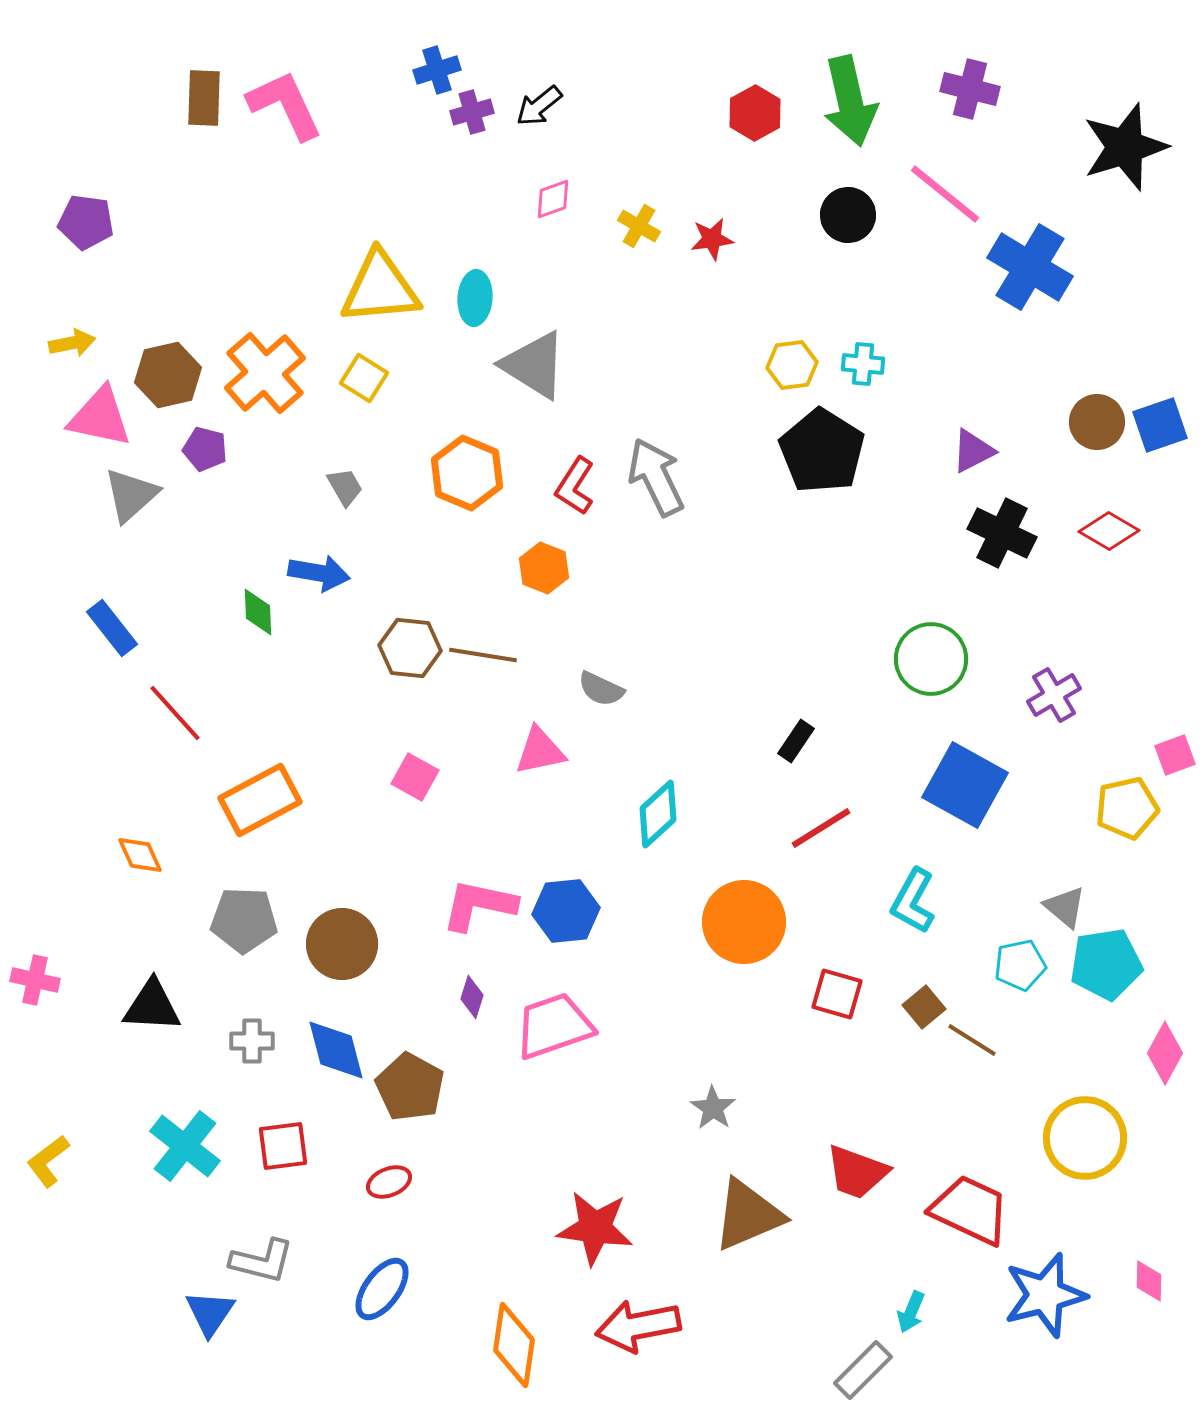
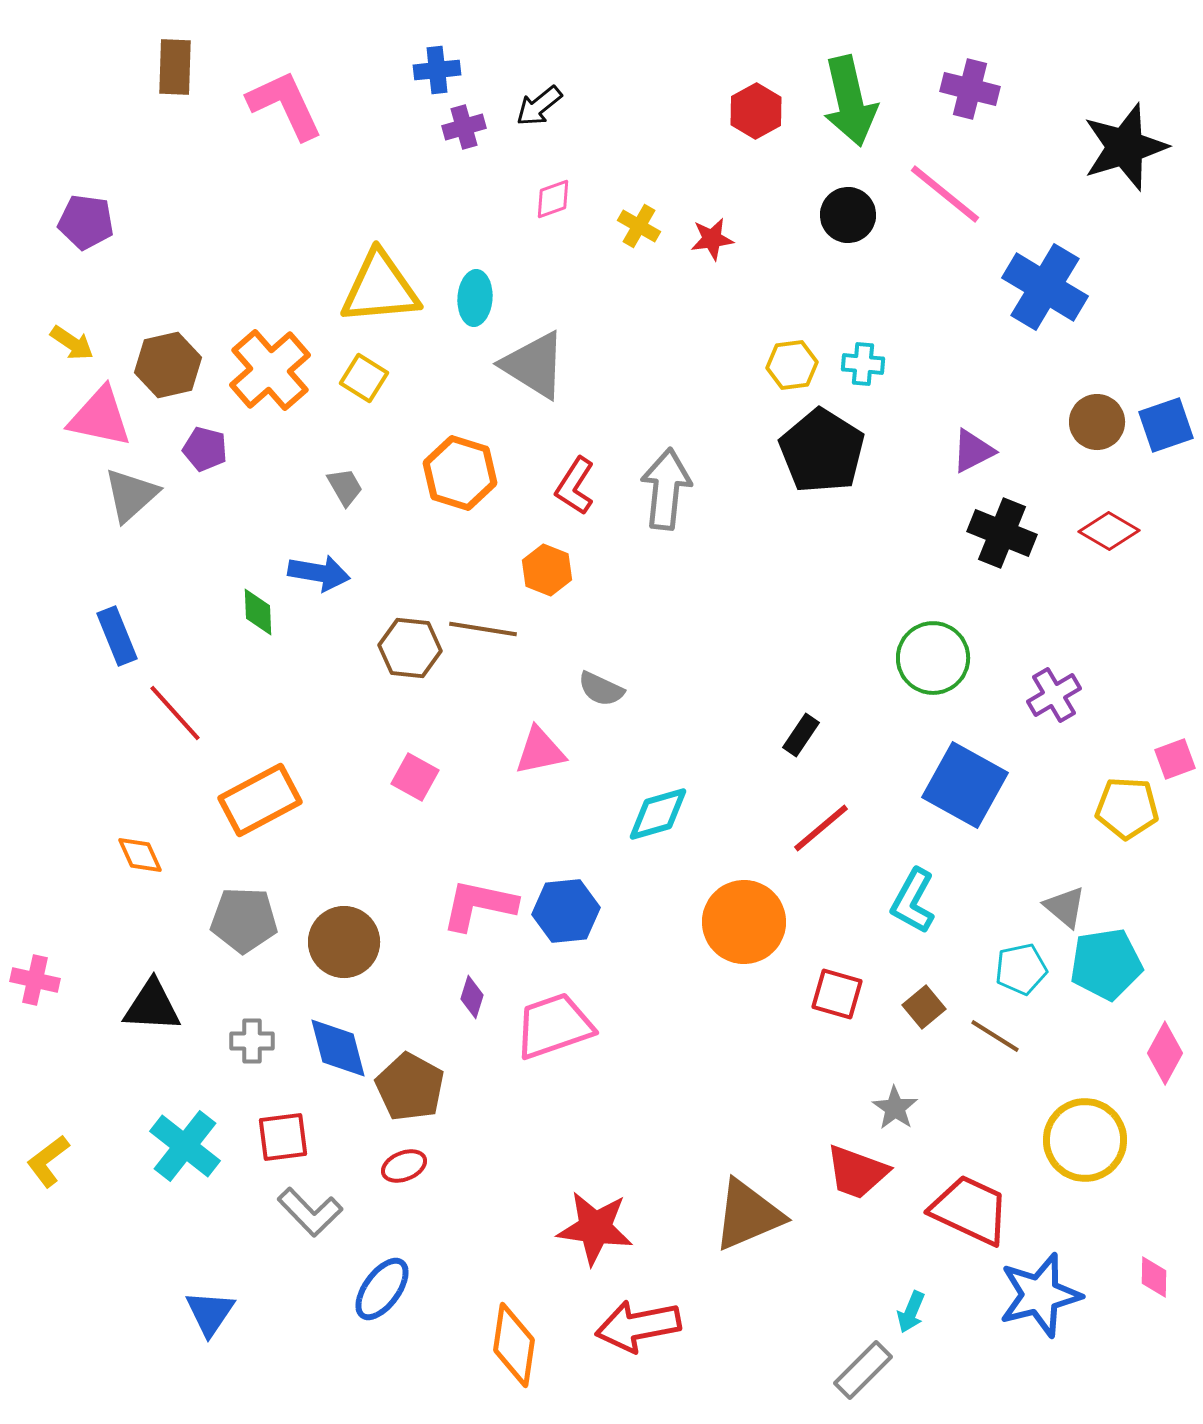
blue cross at (437, 70): rotated 12 degrees clockwise
brown rectangle at (204, 98): moved 29 px left, 31 px up
purple cross at (472, 112): moved 8 px left, 15 px down
red hexagon at (755, 113): moved 1 px right, 2 px up
blue cross at (1030, 267): moved 15 px right, 20 px down
yellow arrow at (72, 343): rotated 45 degrees clockwise
orange cross at (265, 373): moved 5 px right, 3 px up
brown hexagon at (168, 375): moved 10 px up
blue square at (1160, 425): moved 6 px right
orange hexagon at (467, 473): moved 7 px left; rotated 6 degrees counterclockwise
gray arrow at (656, 477): moved 10 px right, 12 px down; rotated 32 degrees clockwise
black cross at (1002, 533): rotated 4 degrees counterclockwise
orange hexagon at (544, 568): moved 3 px right, 2 px down
blue rectangle at (112, 628): moved 5 px right, 8 px down; rotated 16 degrees clockwise
brown line at (483, 655): moved 26 px up
green circle at (931, 659): moved 2 px right, 1 px up
black rectangle at (796, 741): moved 5 px right, 6 px up
pink square at (1175, 755): moved 4 px down
yellow pentagon at (1127, 808): rotated 16 degrees clockwise
cyan diamond at (658, 814): rotated 26 degrees clockwise
red line at (821, 828): rotated 8 degrees counterclockwise
brown circle at (342, 944): moved 2 px right, 2 px up
cyan pentagon at (1020, 965): moved 1 px right, 4 px down
brown line at (972, 1040): moved 23 px right, 4 px up
blue diamond at (336, 1050): moved 2 px right, 2 px up
gray star at (713, 1108): moved 182 px right
yellow circle at (1085, 1138): moved 2 px down
red square at (283, 1146): moved 9 px up
red ellipse at (389, 1182): moved 15 px right, 16 px up
gray L-shape at (262, 1261): moved 48 px right, 49 px up; rotated 32 degrees clockwise
pink diamond at (1149, 1281): moved 5 px right, 4 px up
blue star at (1045, 1295): moved 5 px left
